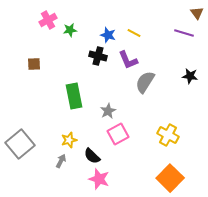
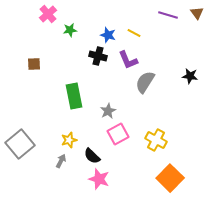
pink cross: moved 6 px up; rotated 12 degrees counterclockwise
purple line: moved 16 px left, 18 px up
yellow cross: moved 12 px left, 5 px down
